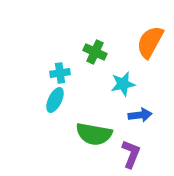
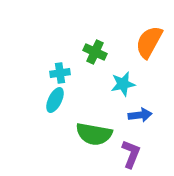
orange semicircle: moved 1 px left
